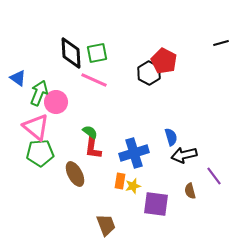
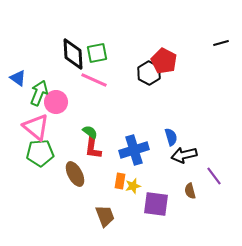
black diamond: moved 2 px right, 1 px down
blue cross: moved 3 px up
brown trapezoid: moved 1 px left, 9 px up
